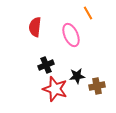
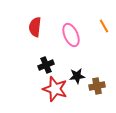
orange line: moved 16 px right, 13 px down
